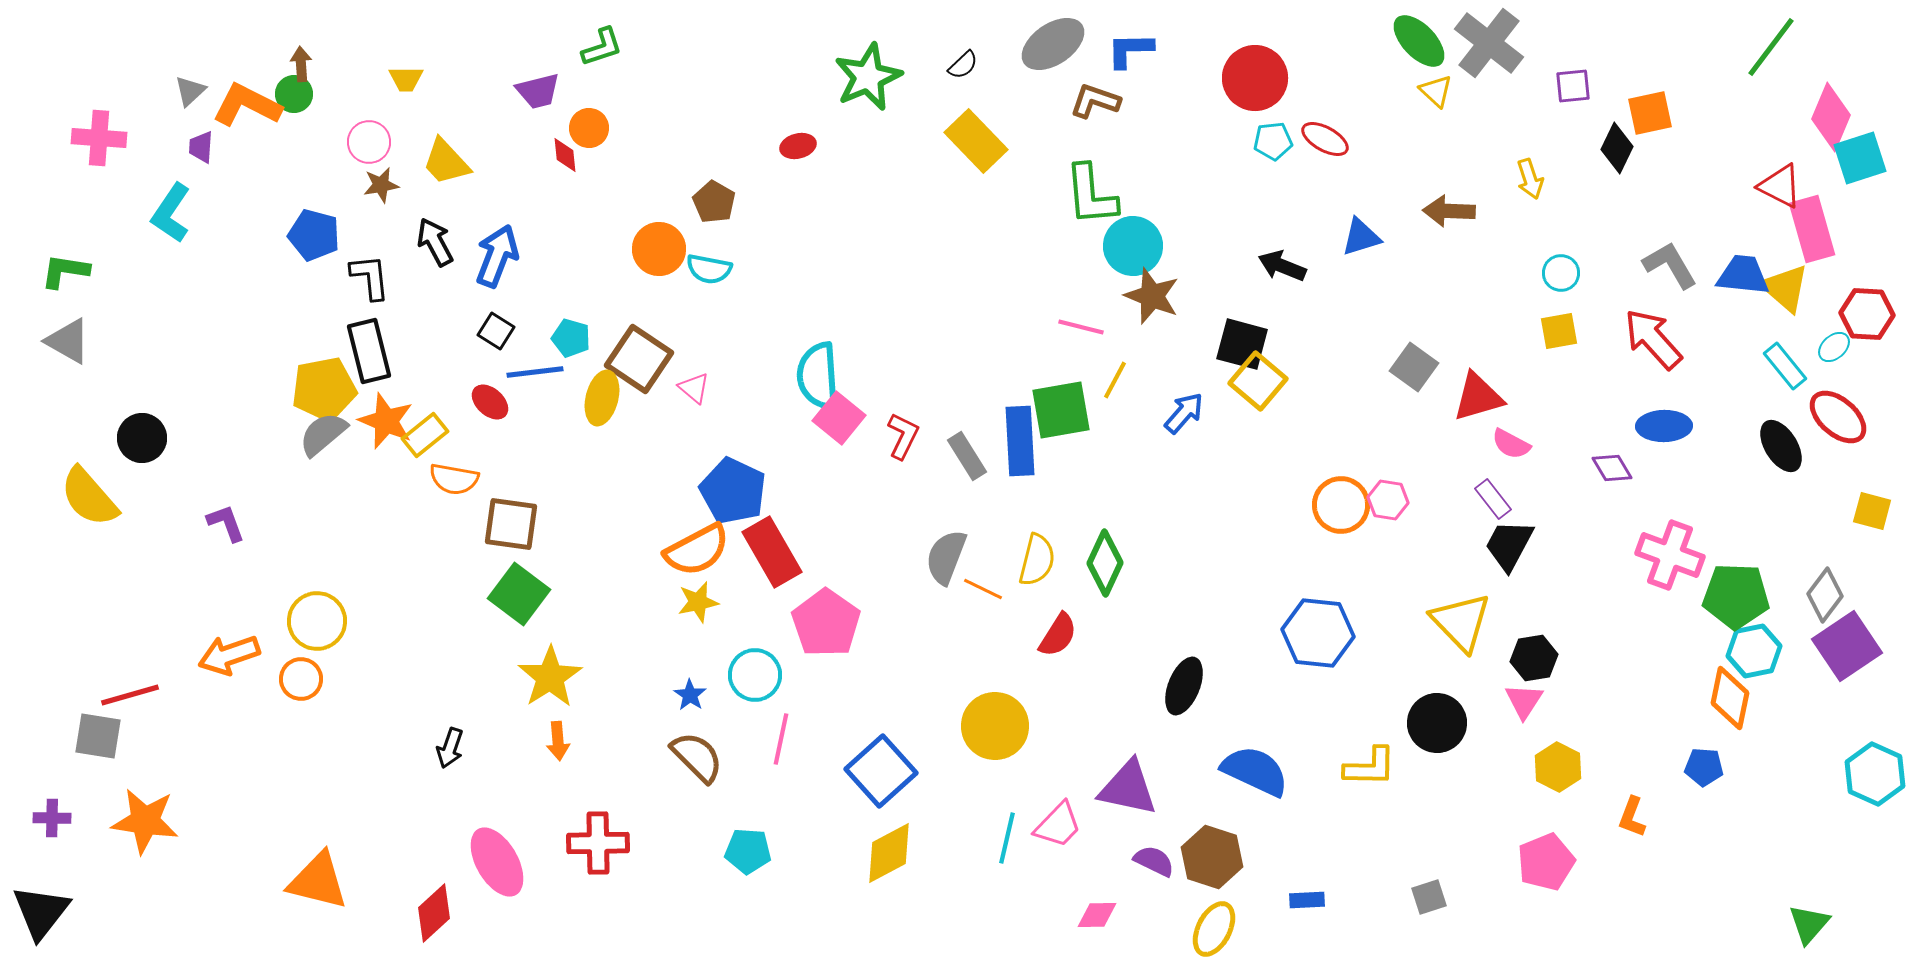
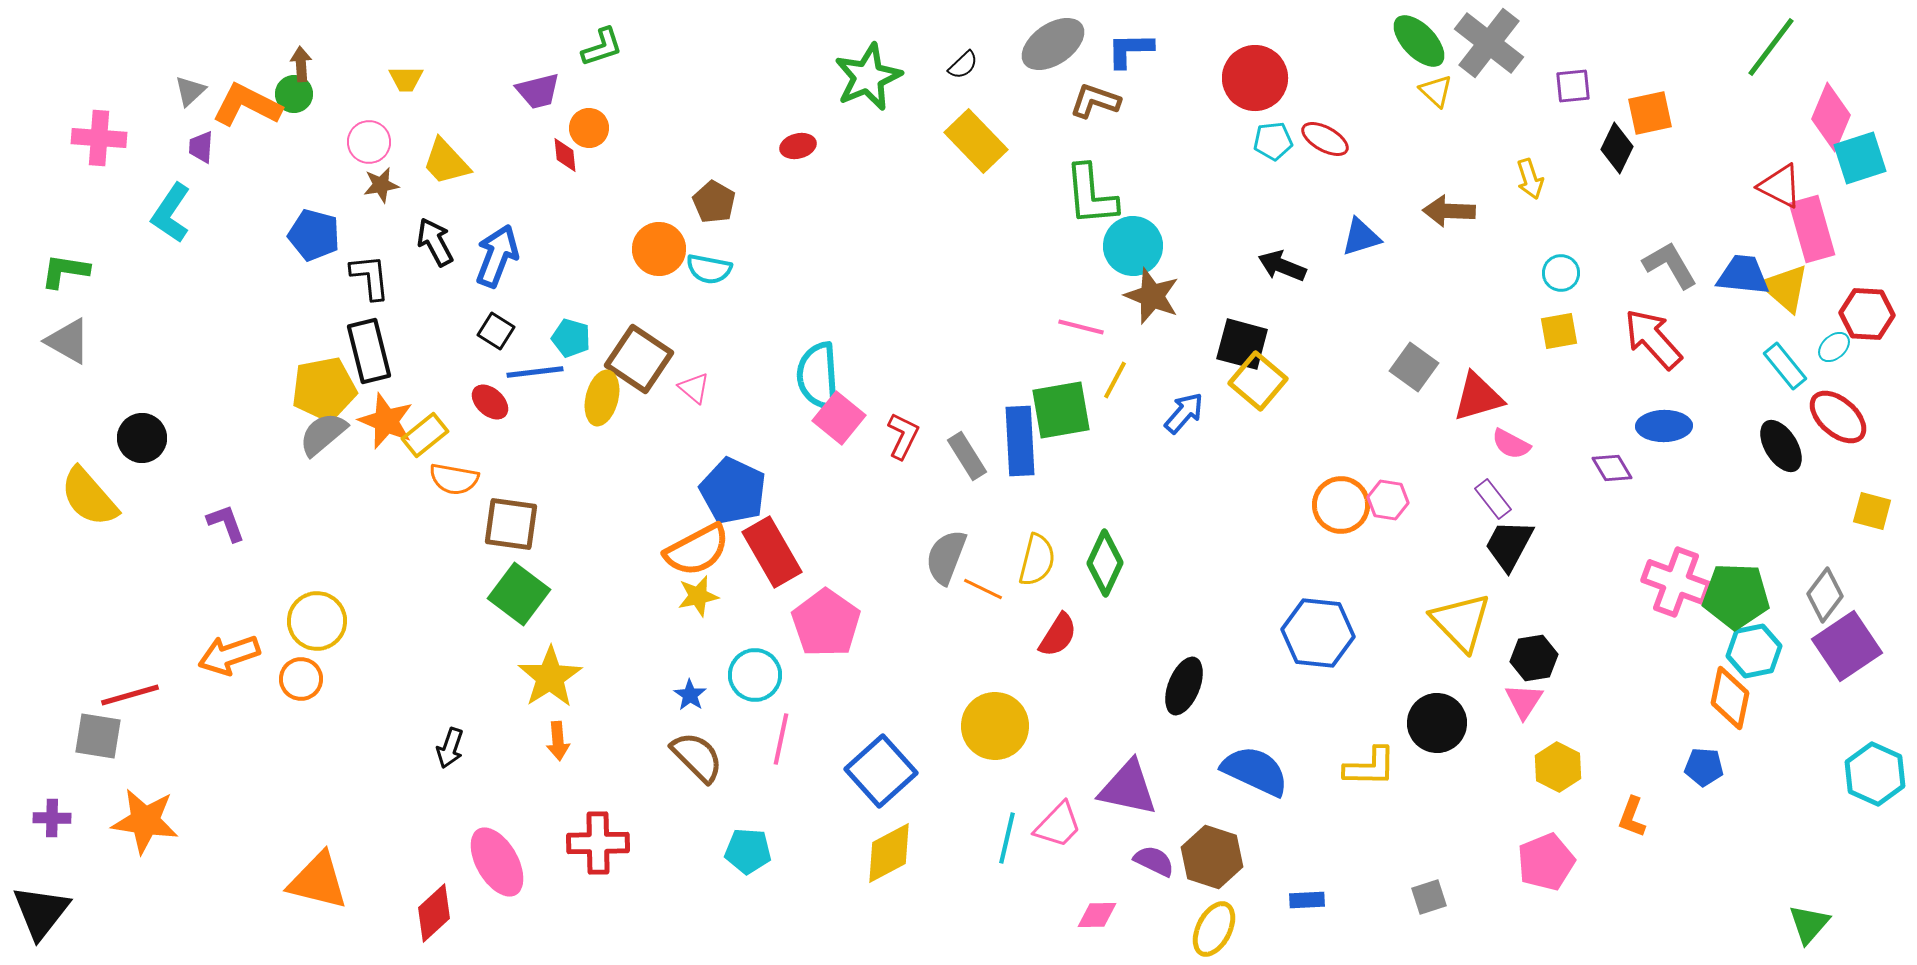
pink cross at (1670, 555): moved 6 px right, 27 px down
yellow star at (698, 602): moved 6 px up
